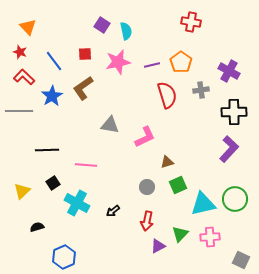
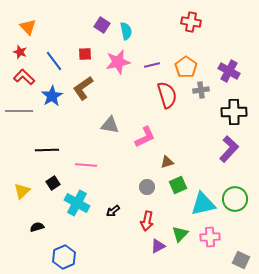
orange pentagon: moved 5 px right, 5 px down
